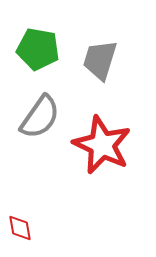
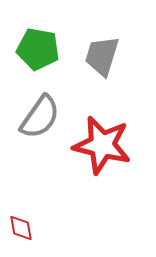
gray trapezoid: moved 2 px right, 4 px up
red star: rotated 12 degrees counterclockwise
red diamond: moved 1 px right
